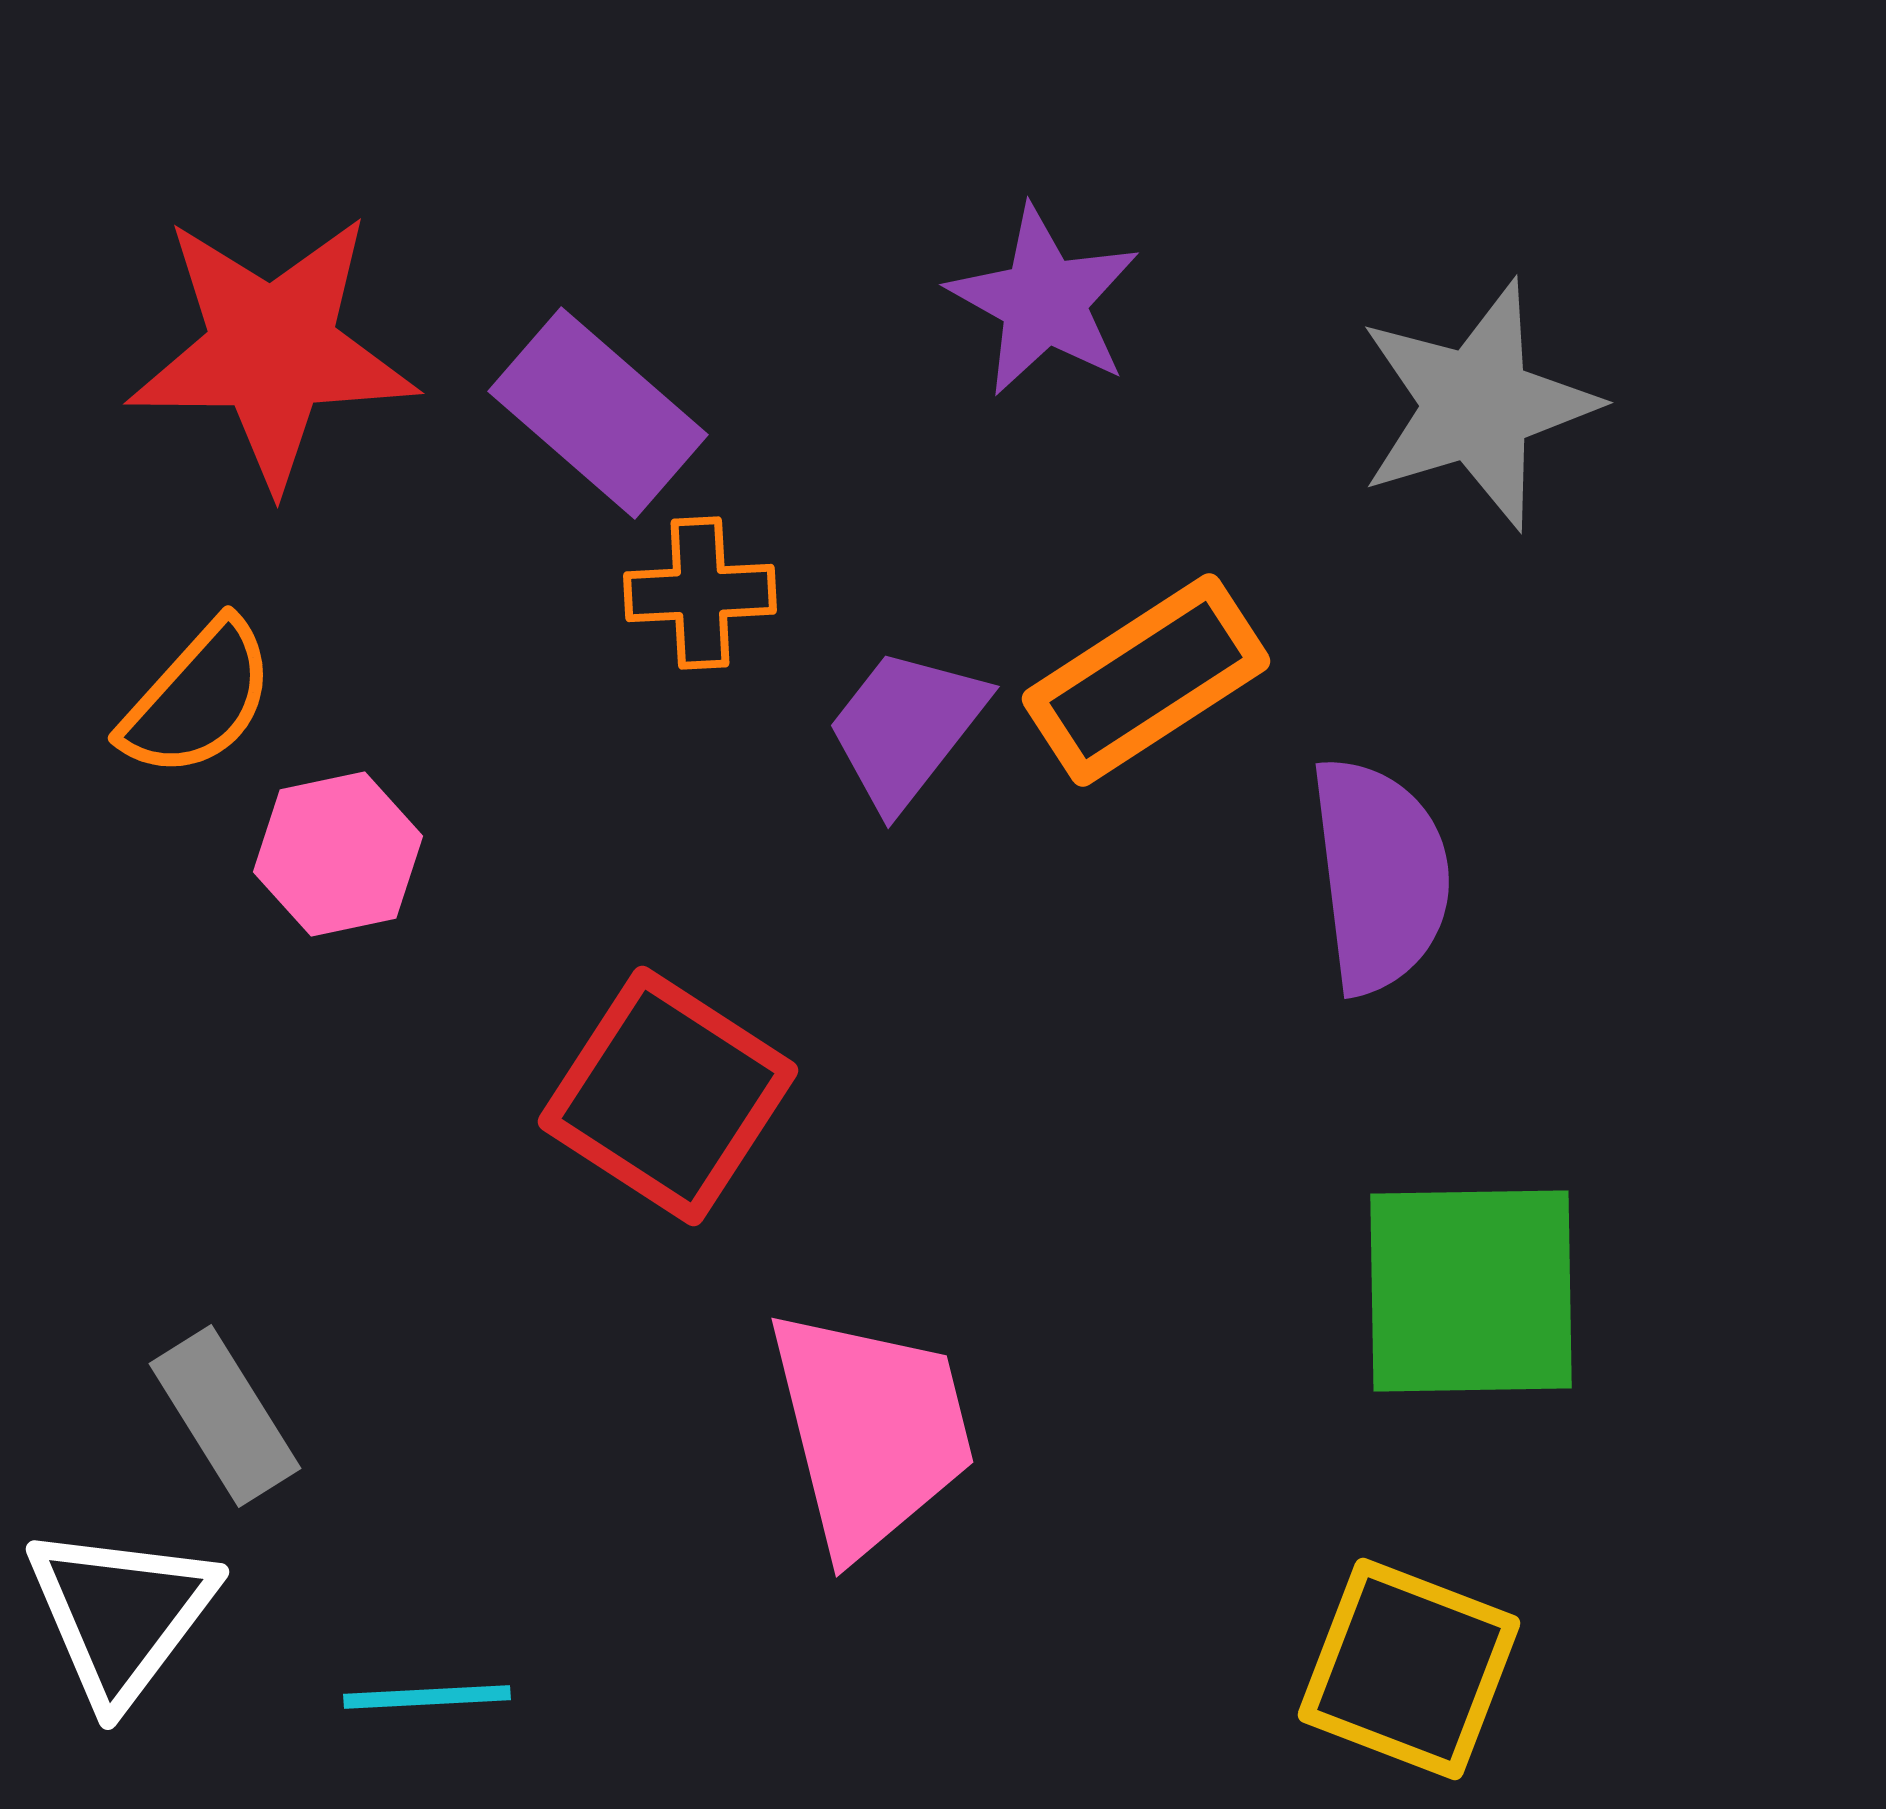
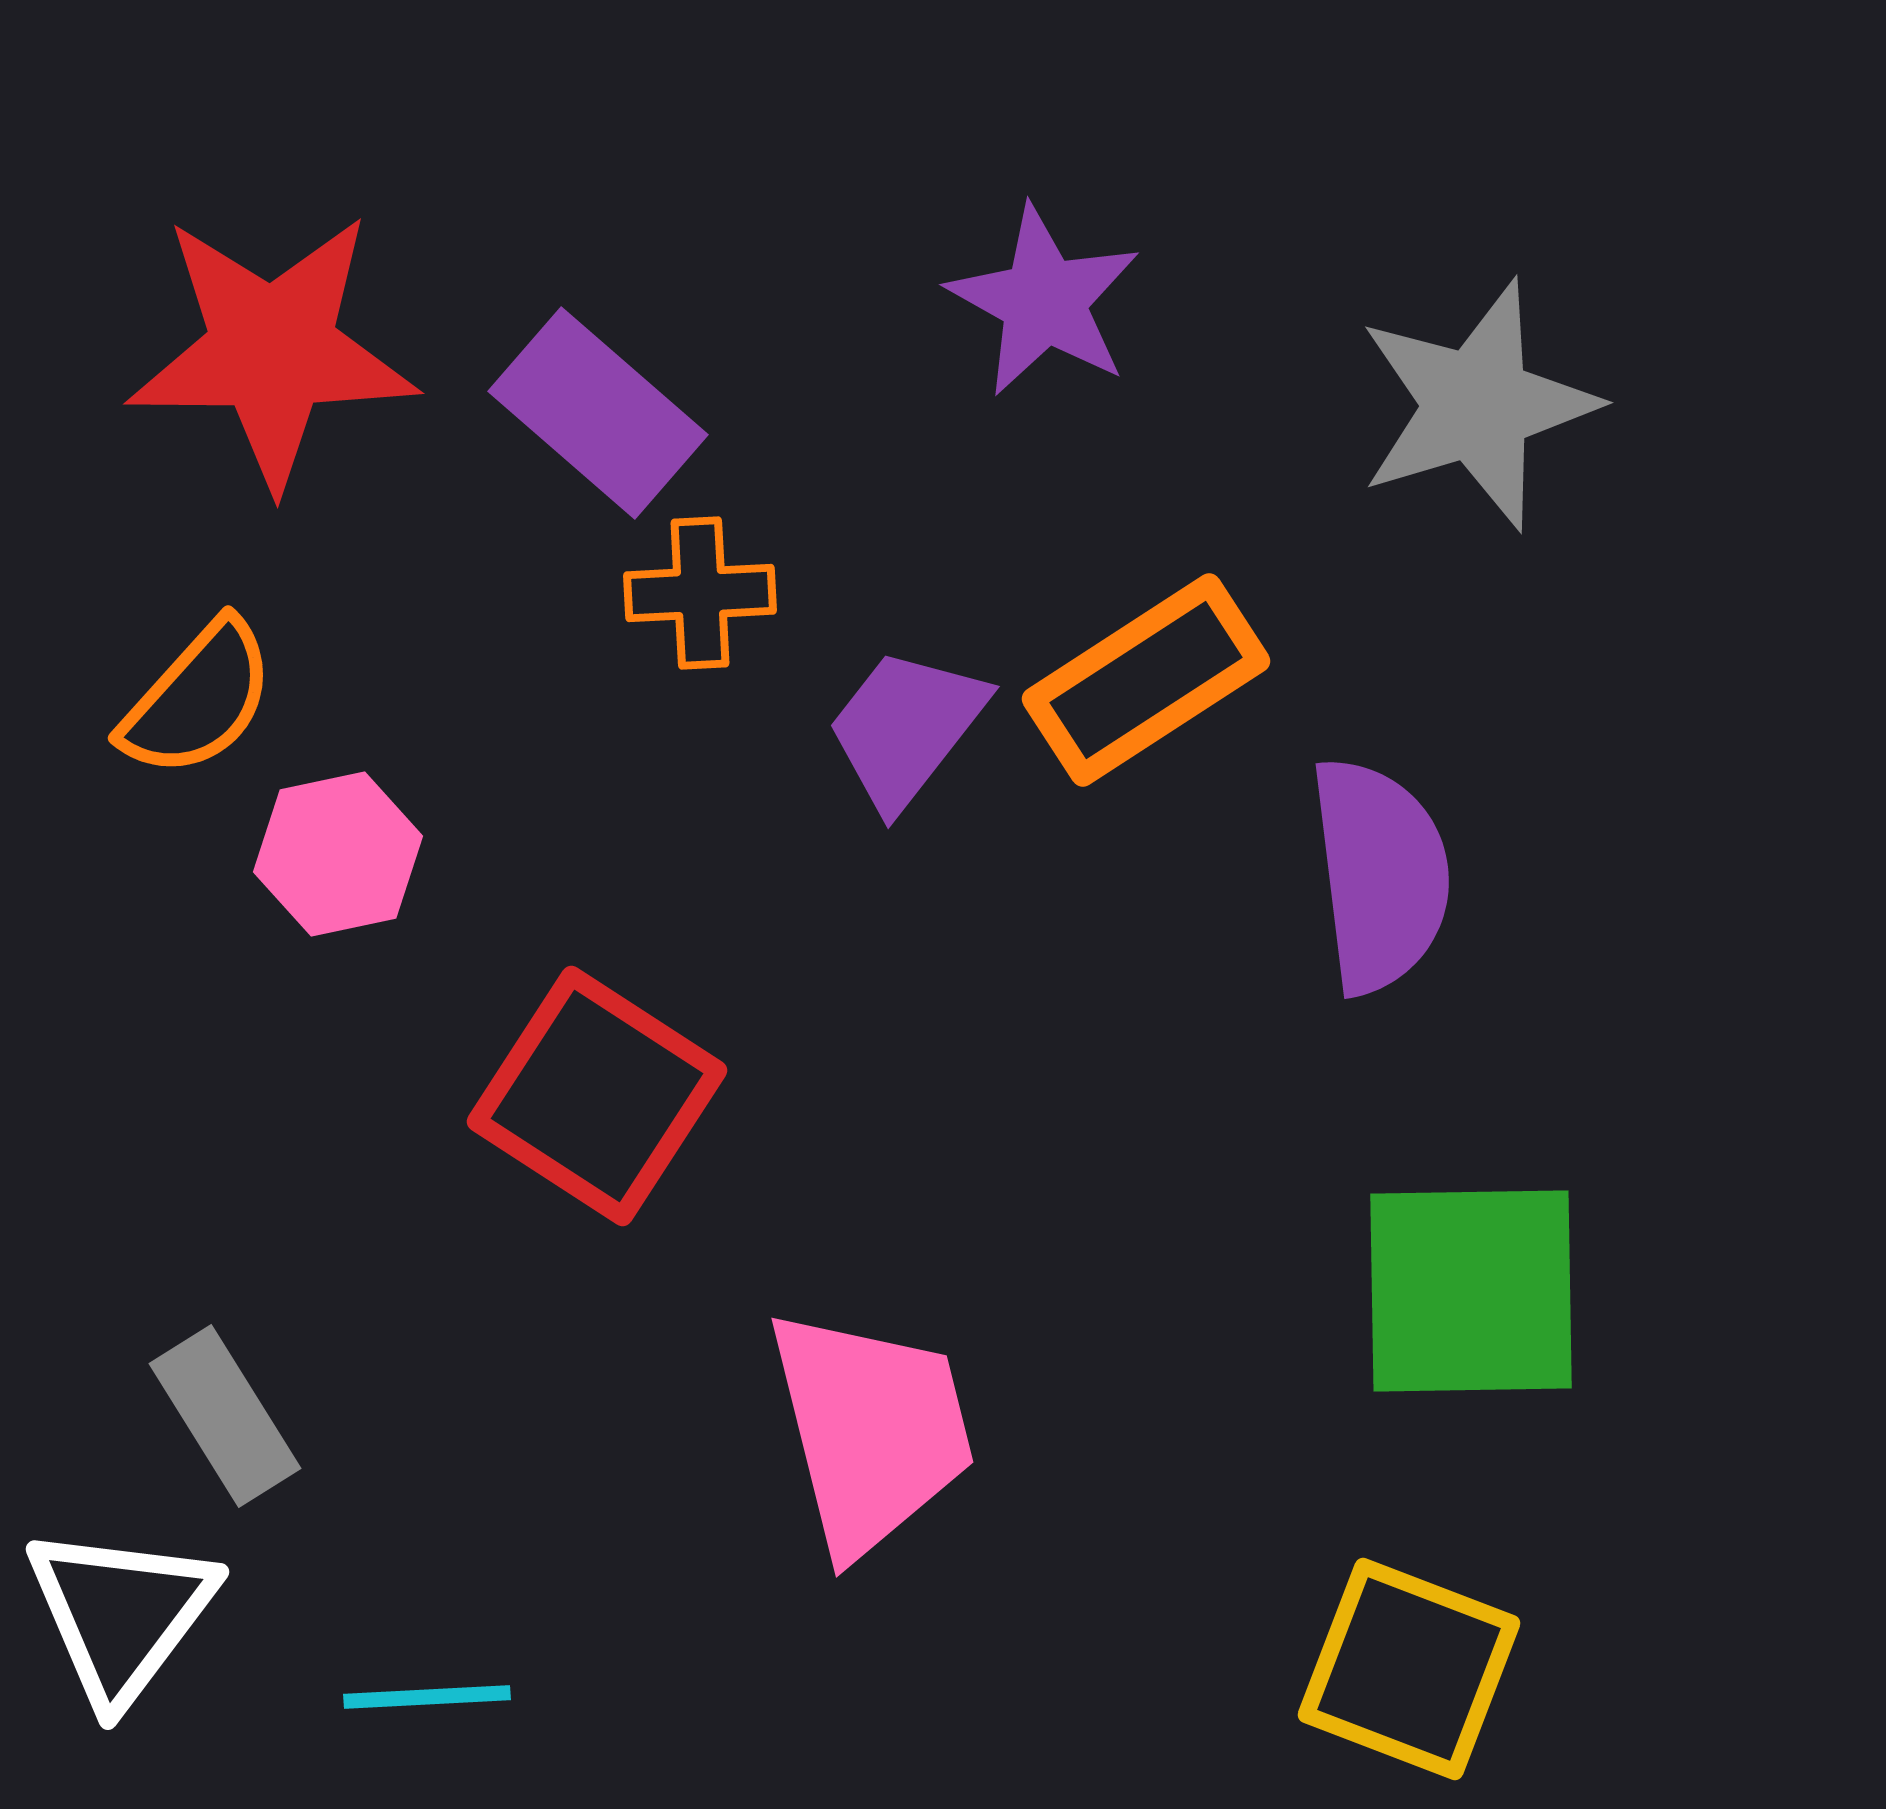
red square: moved 71 px left
